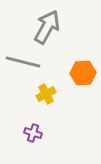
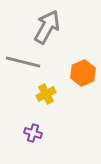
orange hexagon: rotated 20 degrees counterclockwise
